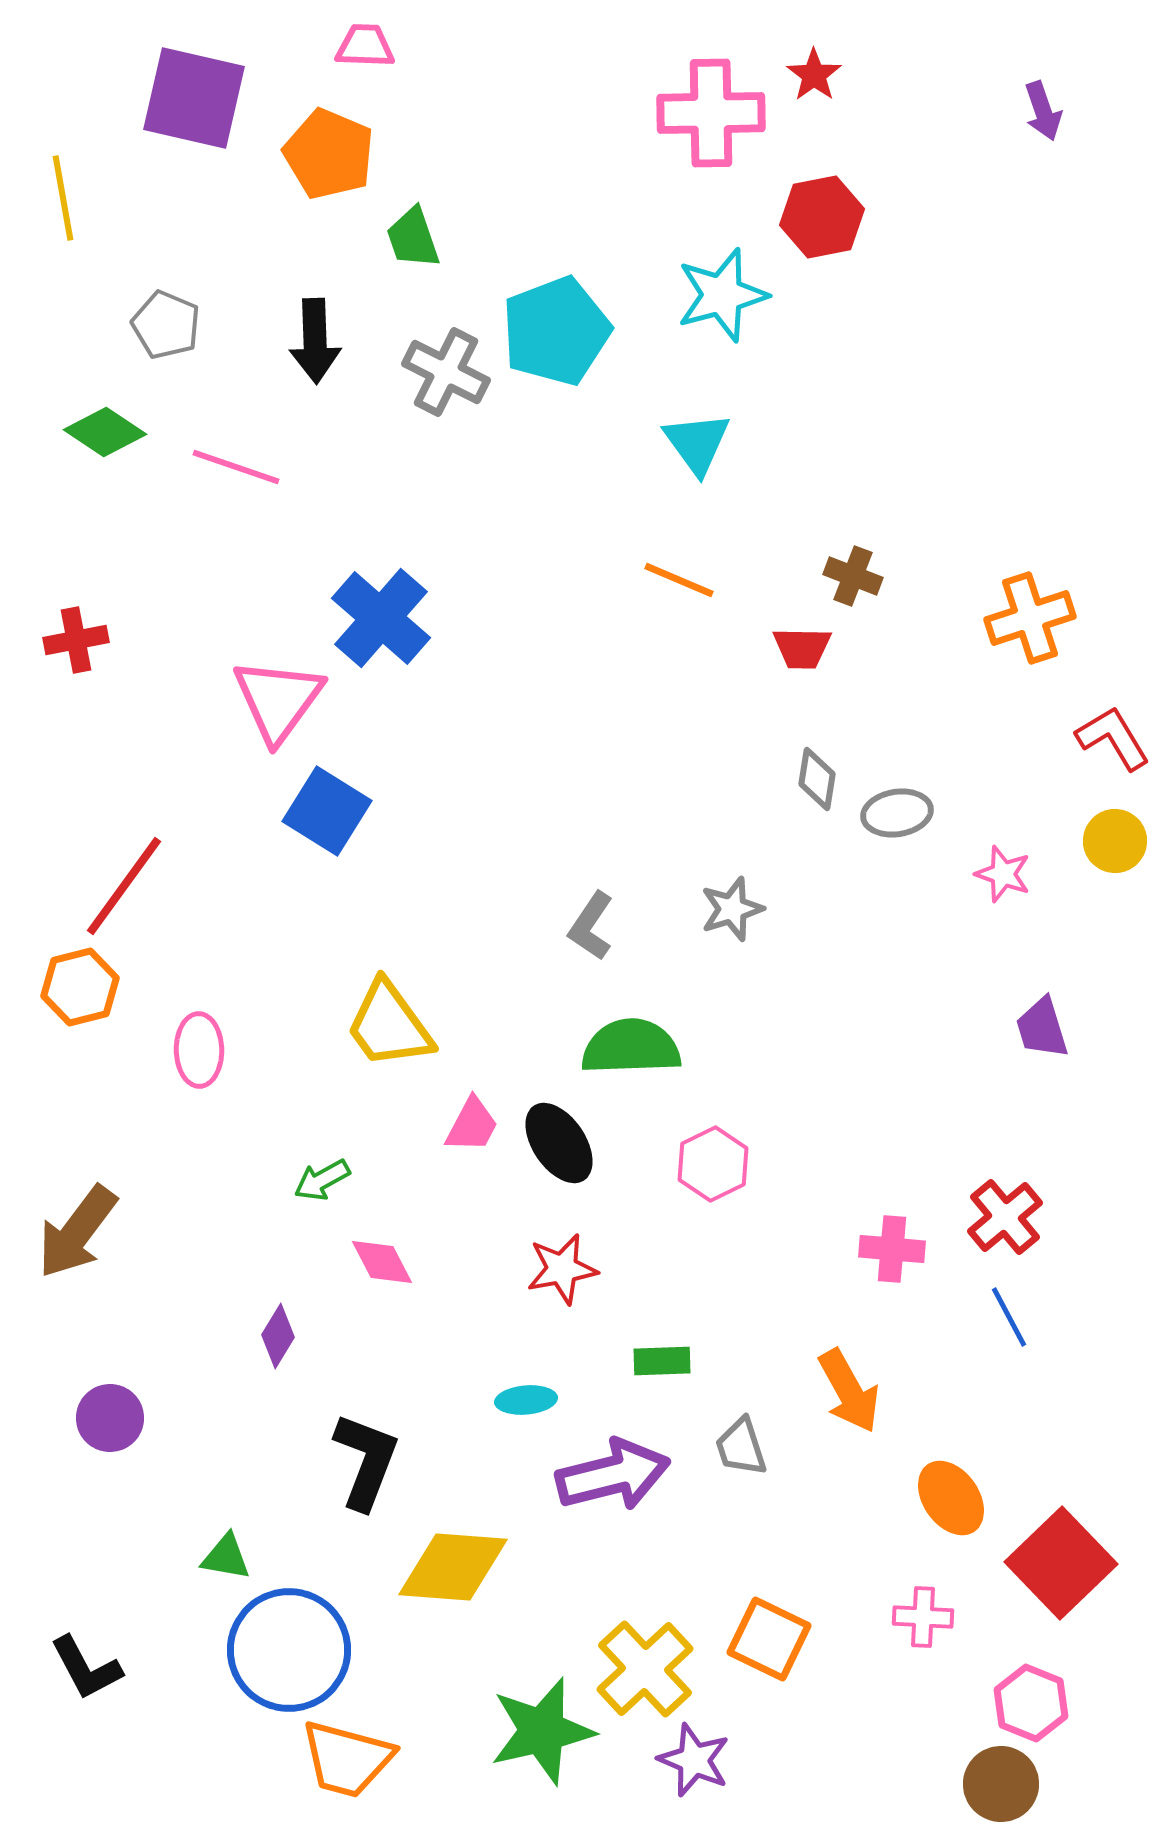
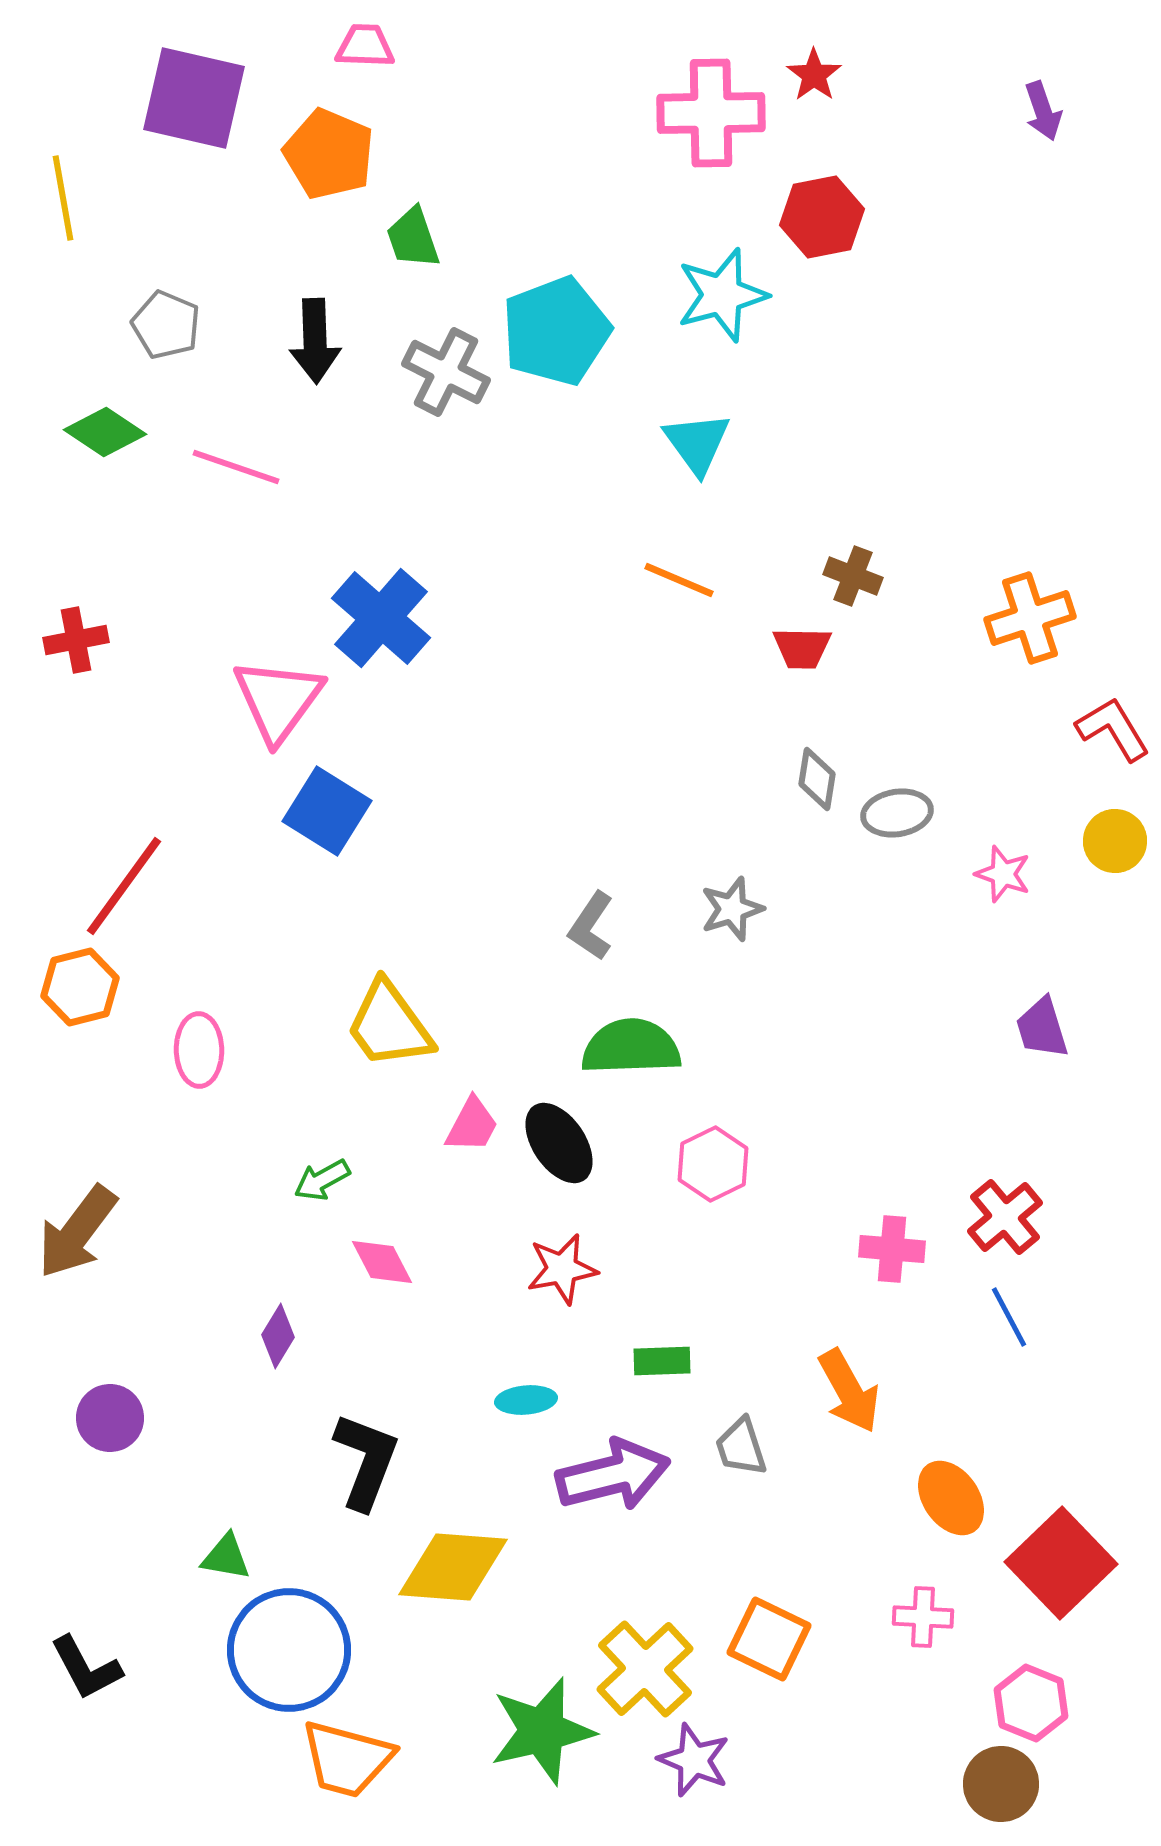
red L-shape at (1113, 738): moved 9 px up
